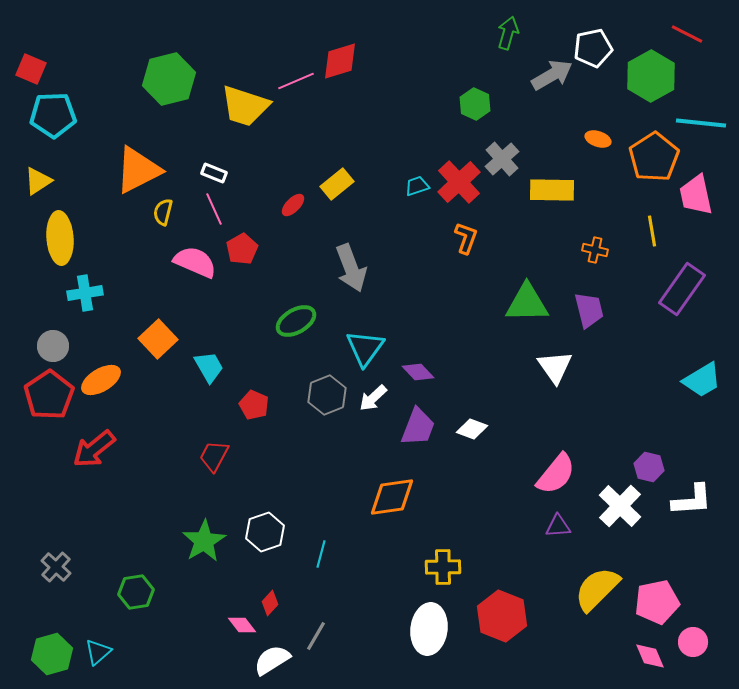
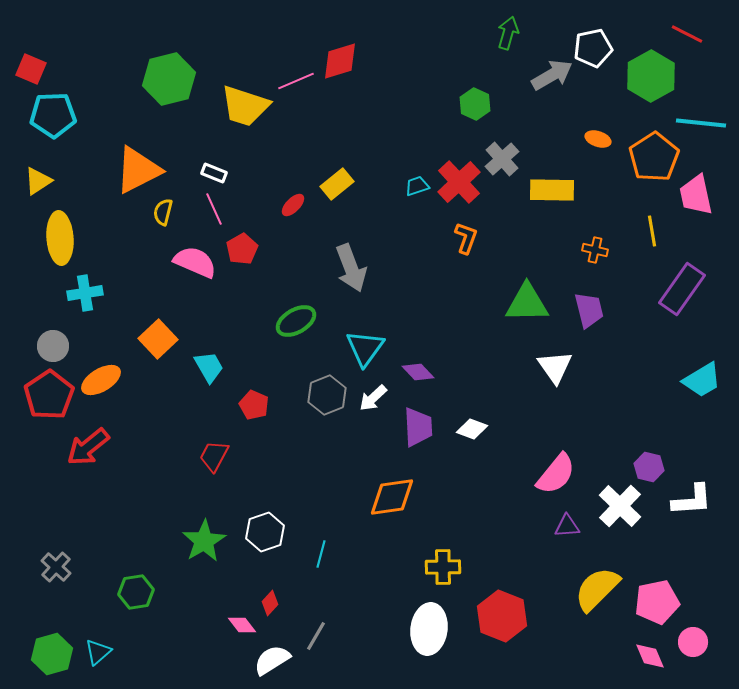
purple trapezoid at (418, 427): rotated 24 degrees counterclockwise
red arrow at (94, 449): moved 6 px left, 2 px up
purple triangle at (558, 526): moved 9 px right
